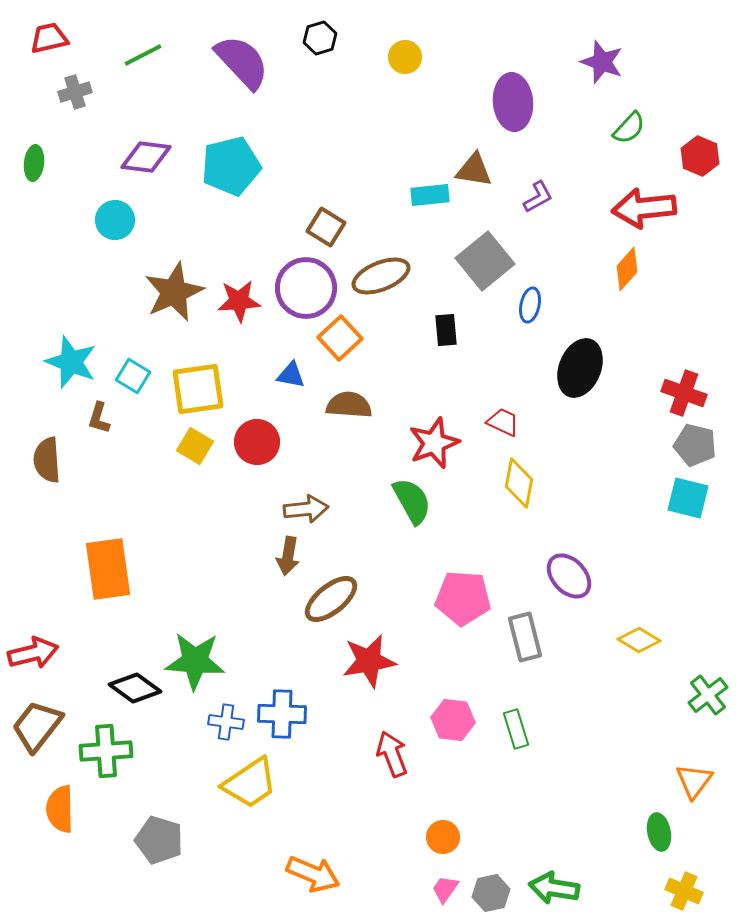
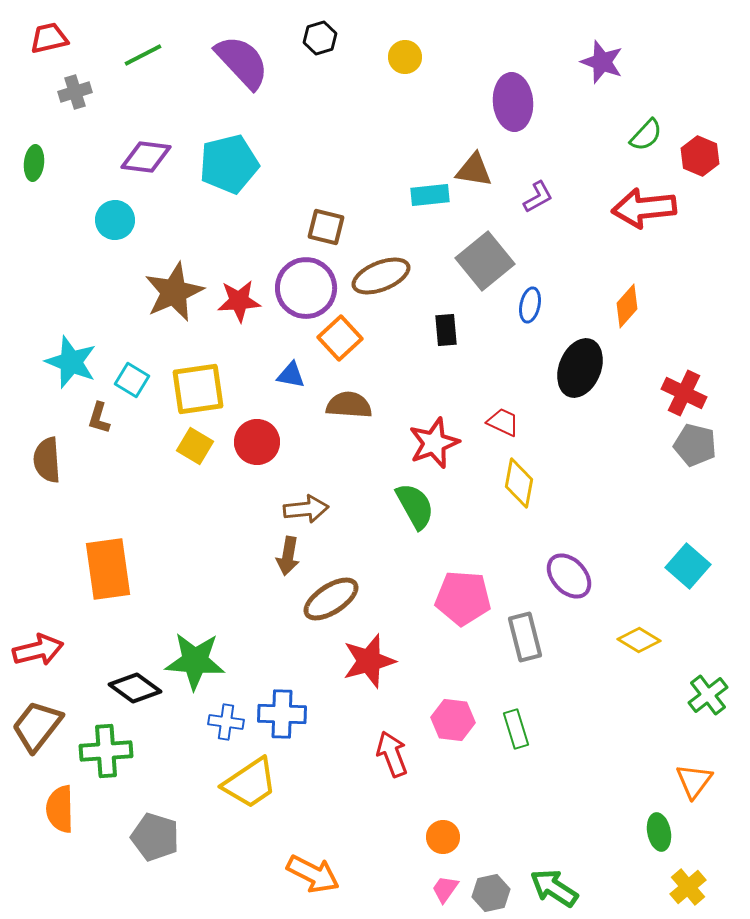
green semicircle at (629, 128): moved 17 px right, 7 px down
cyan pentagon at (231, 166): moved 2 px left, 2 px up
brown square at (326, 227): rotated 18 degrees counterclockwise
orange diamond at (627, 269): moved 37 px down
cyan square at (133, 376): moved 1 px left, 4 px down
red cross at (684, 393): rotated 6 degrees clockwise
cyan square at (688, 498): moved 68 px down; rotated 27 degrees clockwise
green semicircle at (412, 501): moved 3 px right, 5 px down
brown ellipse at (331, 599): rotated 6 degrees clockwise
red arrow at (33, 653): moved 5 px right, 3 px up
red star at (369, 661): rotated 6 degrees counterclockwise
gray pentagon at (159, 840): moved 4 px left, 3 px up
orange arrow at (313, 874): rotated 4 degrees clockwise
green arrow at (554, 888): rotated 24 degrees clockwise
yellow cross at (684, 891): moved 4 px right, 4 px up; rotated 27 degrees clockwise
